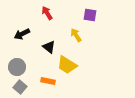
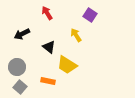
purple square: rotated 24 degrees clockwise
